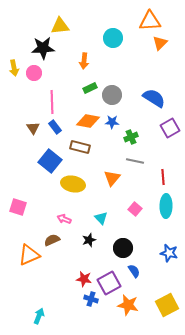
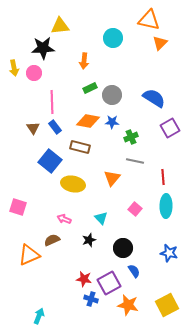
orange triangle at (150, 21): moved 1 px left, 1 px up; rotated 15 degrees clockwise
